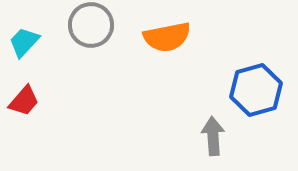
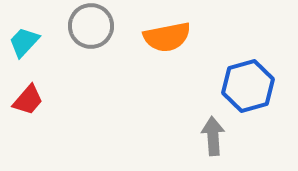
gray circle: moved 1 px down
blue hexagon: moved 8 px left, 4 px up
red trapezoid: moved 4 px right, 1 px up
